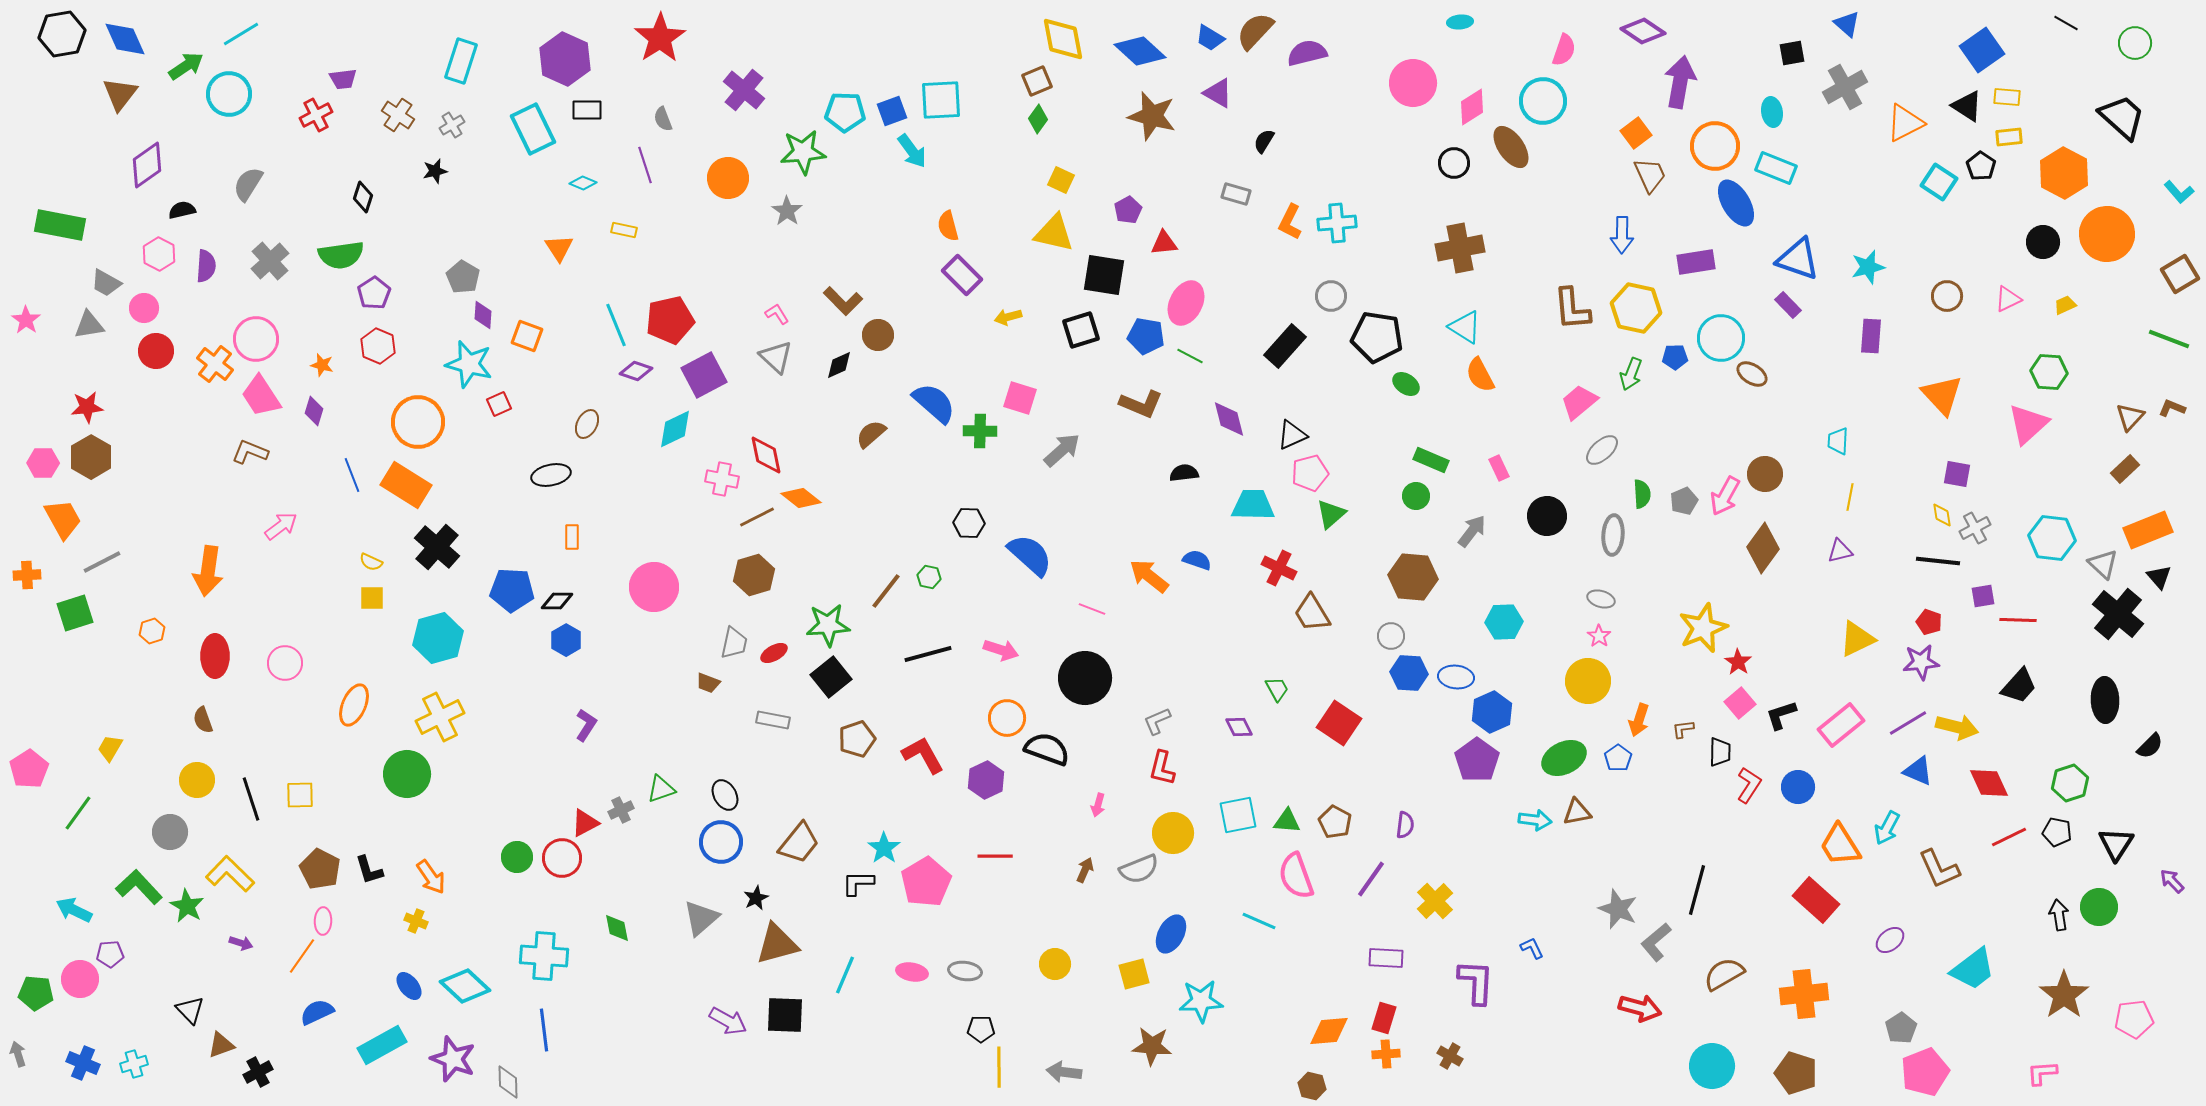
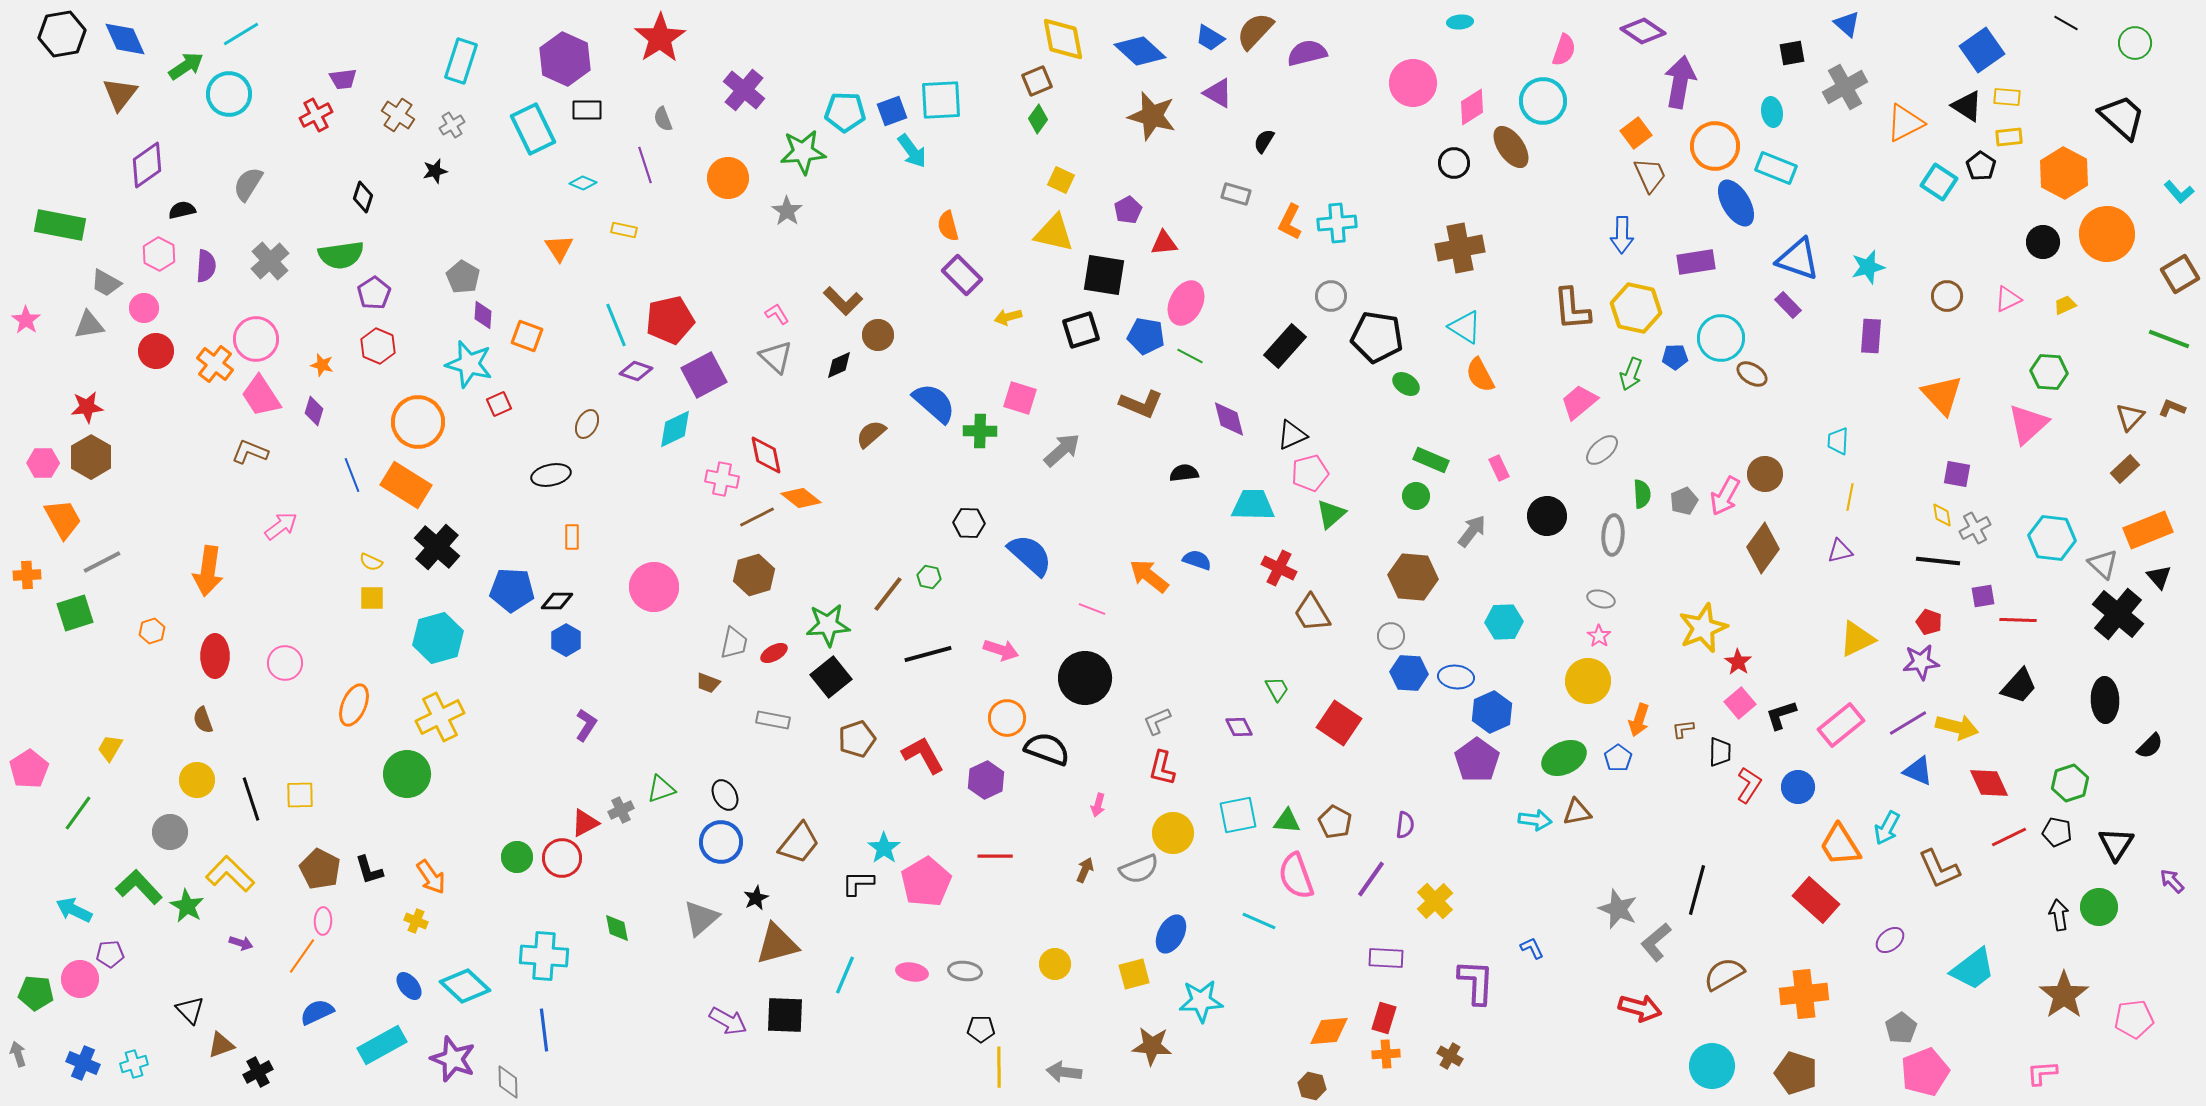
brown line at (886, 591): moved 2 px right, 3 px down
